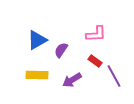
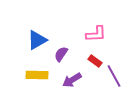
purple semicircle: moved 4 px down
